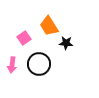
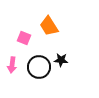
pink square: rotated 32 degrees counterclockwise
black star: moved 5 px left, 17 px down
black circle: moved 3 px down
